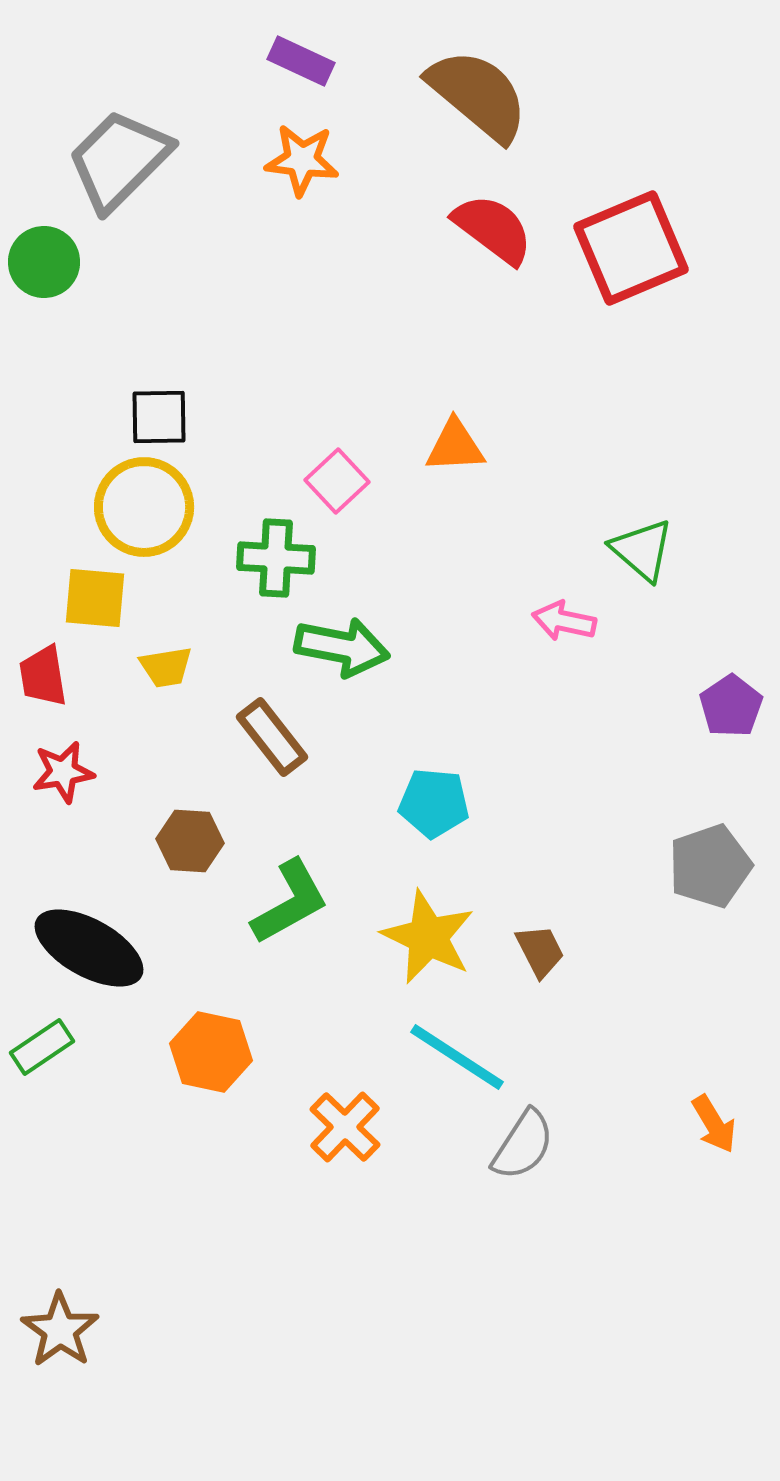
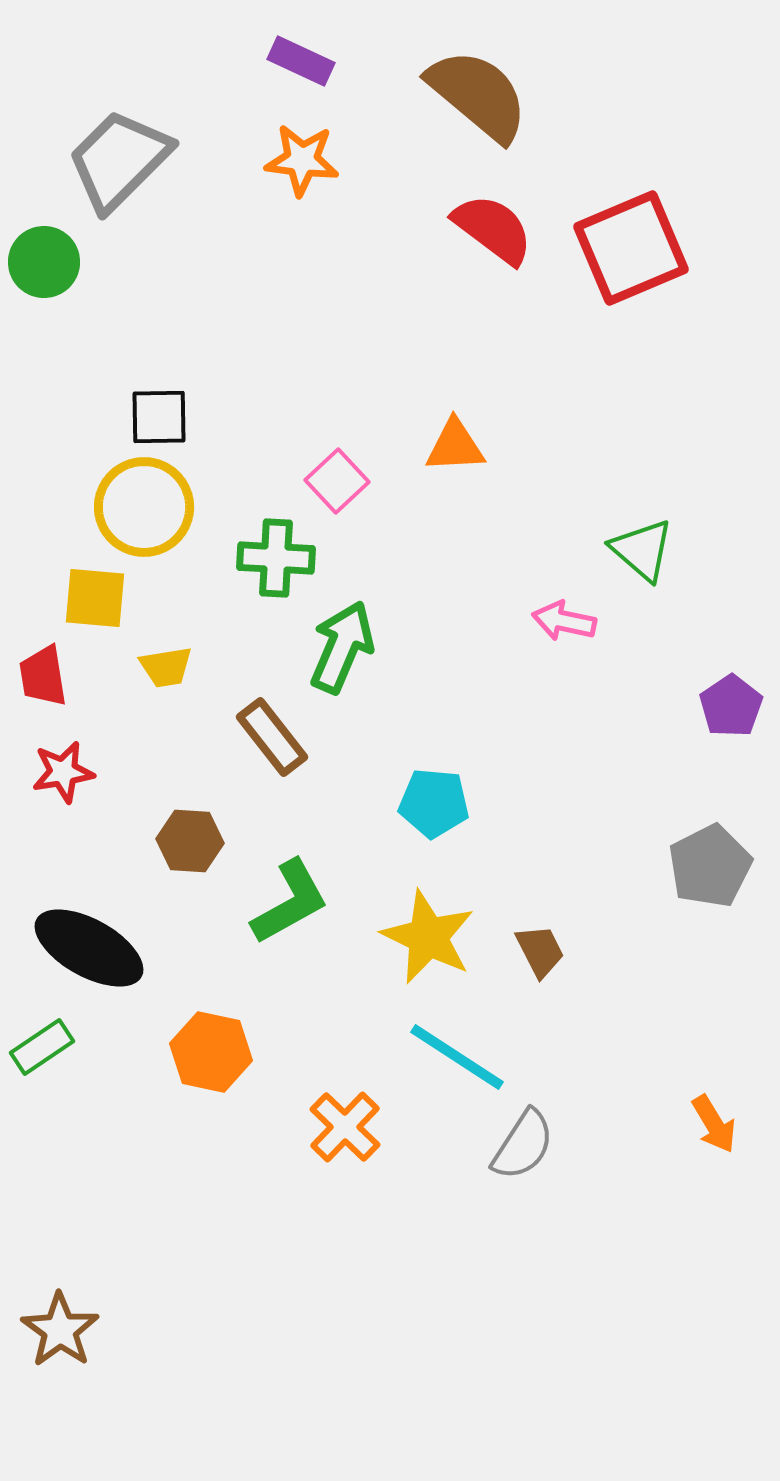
green arrow: rotated 78 degrees counterclockwise
gray pentagon: rotated 8 degrees counterclockwise
